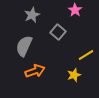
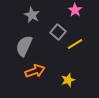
gray star: rotated 21 degrees counterclockwise
yellow line: moved 11 px left, 11 px up
yellow star: moved 6 px left, 5 px down
